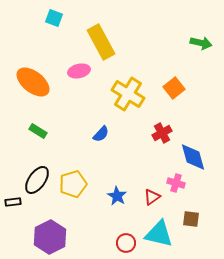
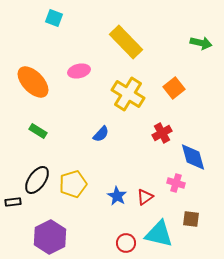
yellow rectangle: moved 25 px right; rotated 16 degrees counterclockwise
orange ellipse: rotated 8 degrees clockwise
red triangle: moved 7 px left
